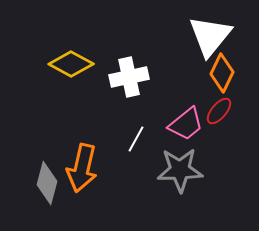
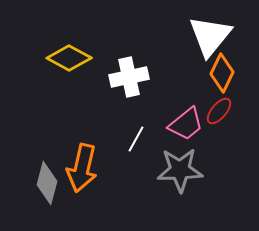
yellow diamond: moved 2 px left, 6 px up
